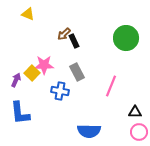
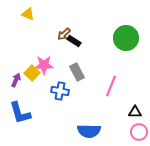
black rectangle: rotated 32 degrees counterclockwise
blue L-shape: rotated 10 degrees counterclockwise
